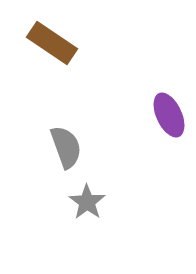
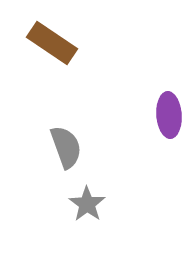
purple ellipse: rotated 21 degrees clockwise
gray star: moved 2 px down
